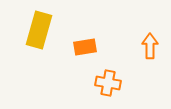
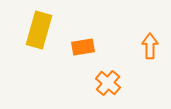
orange rectangle: moved 2 px left
orange cross: rotated 30 degrees clockwise
